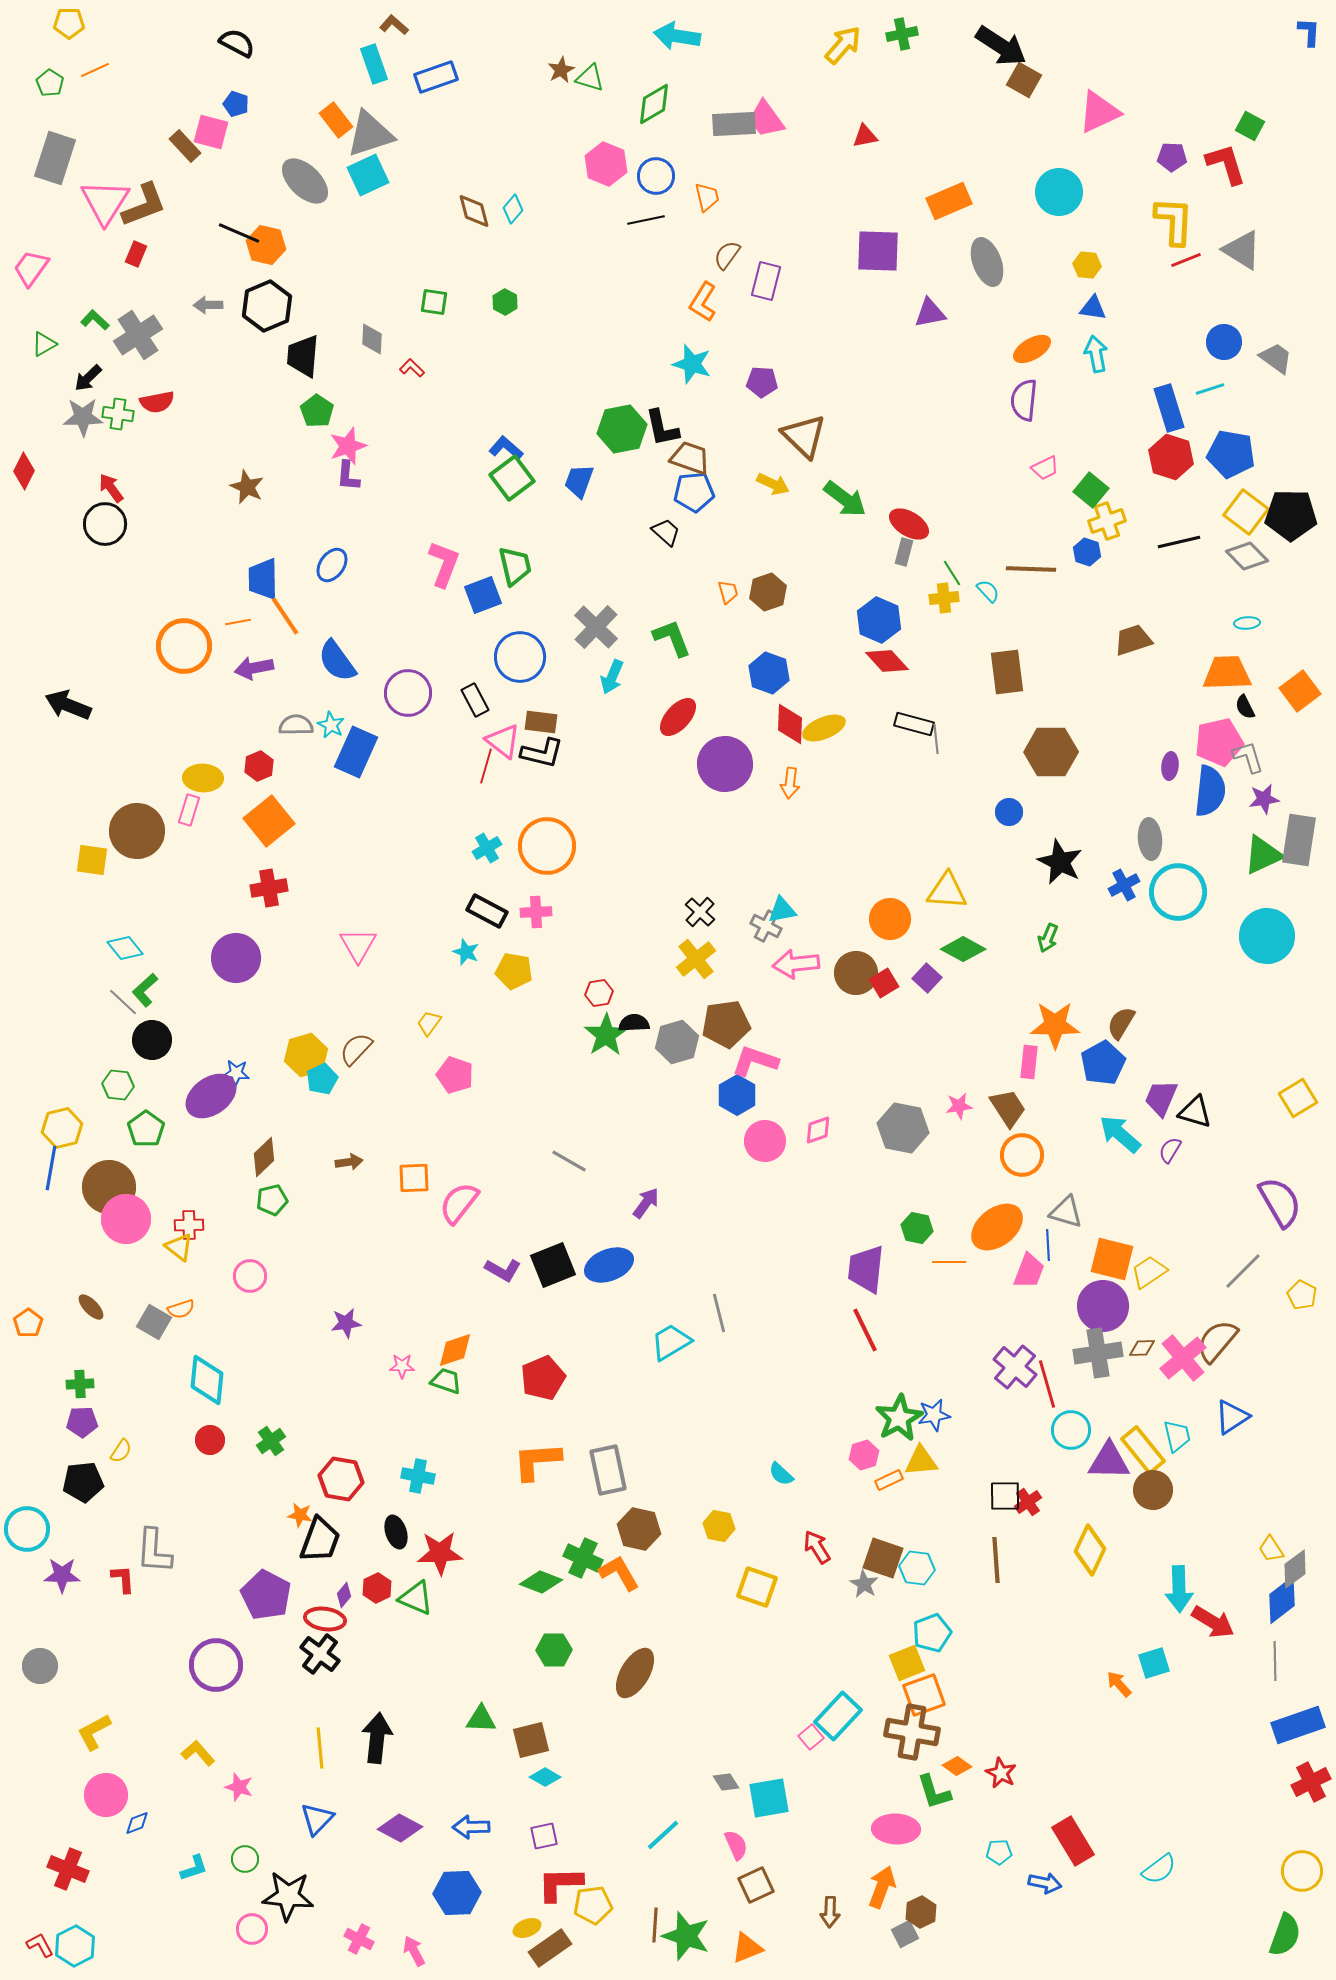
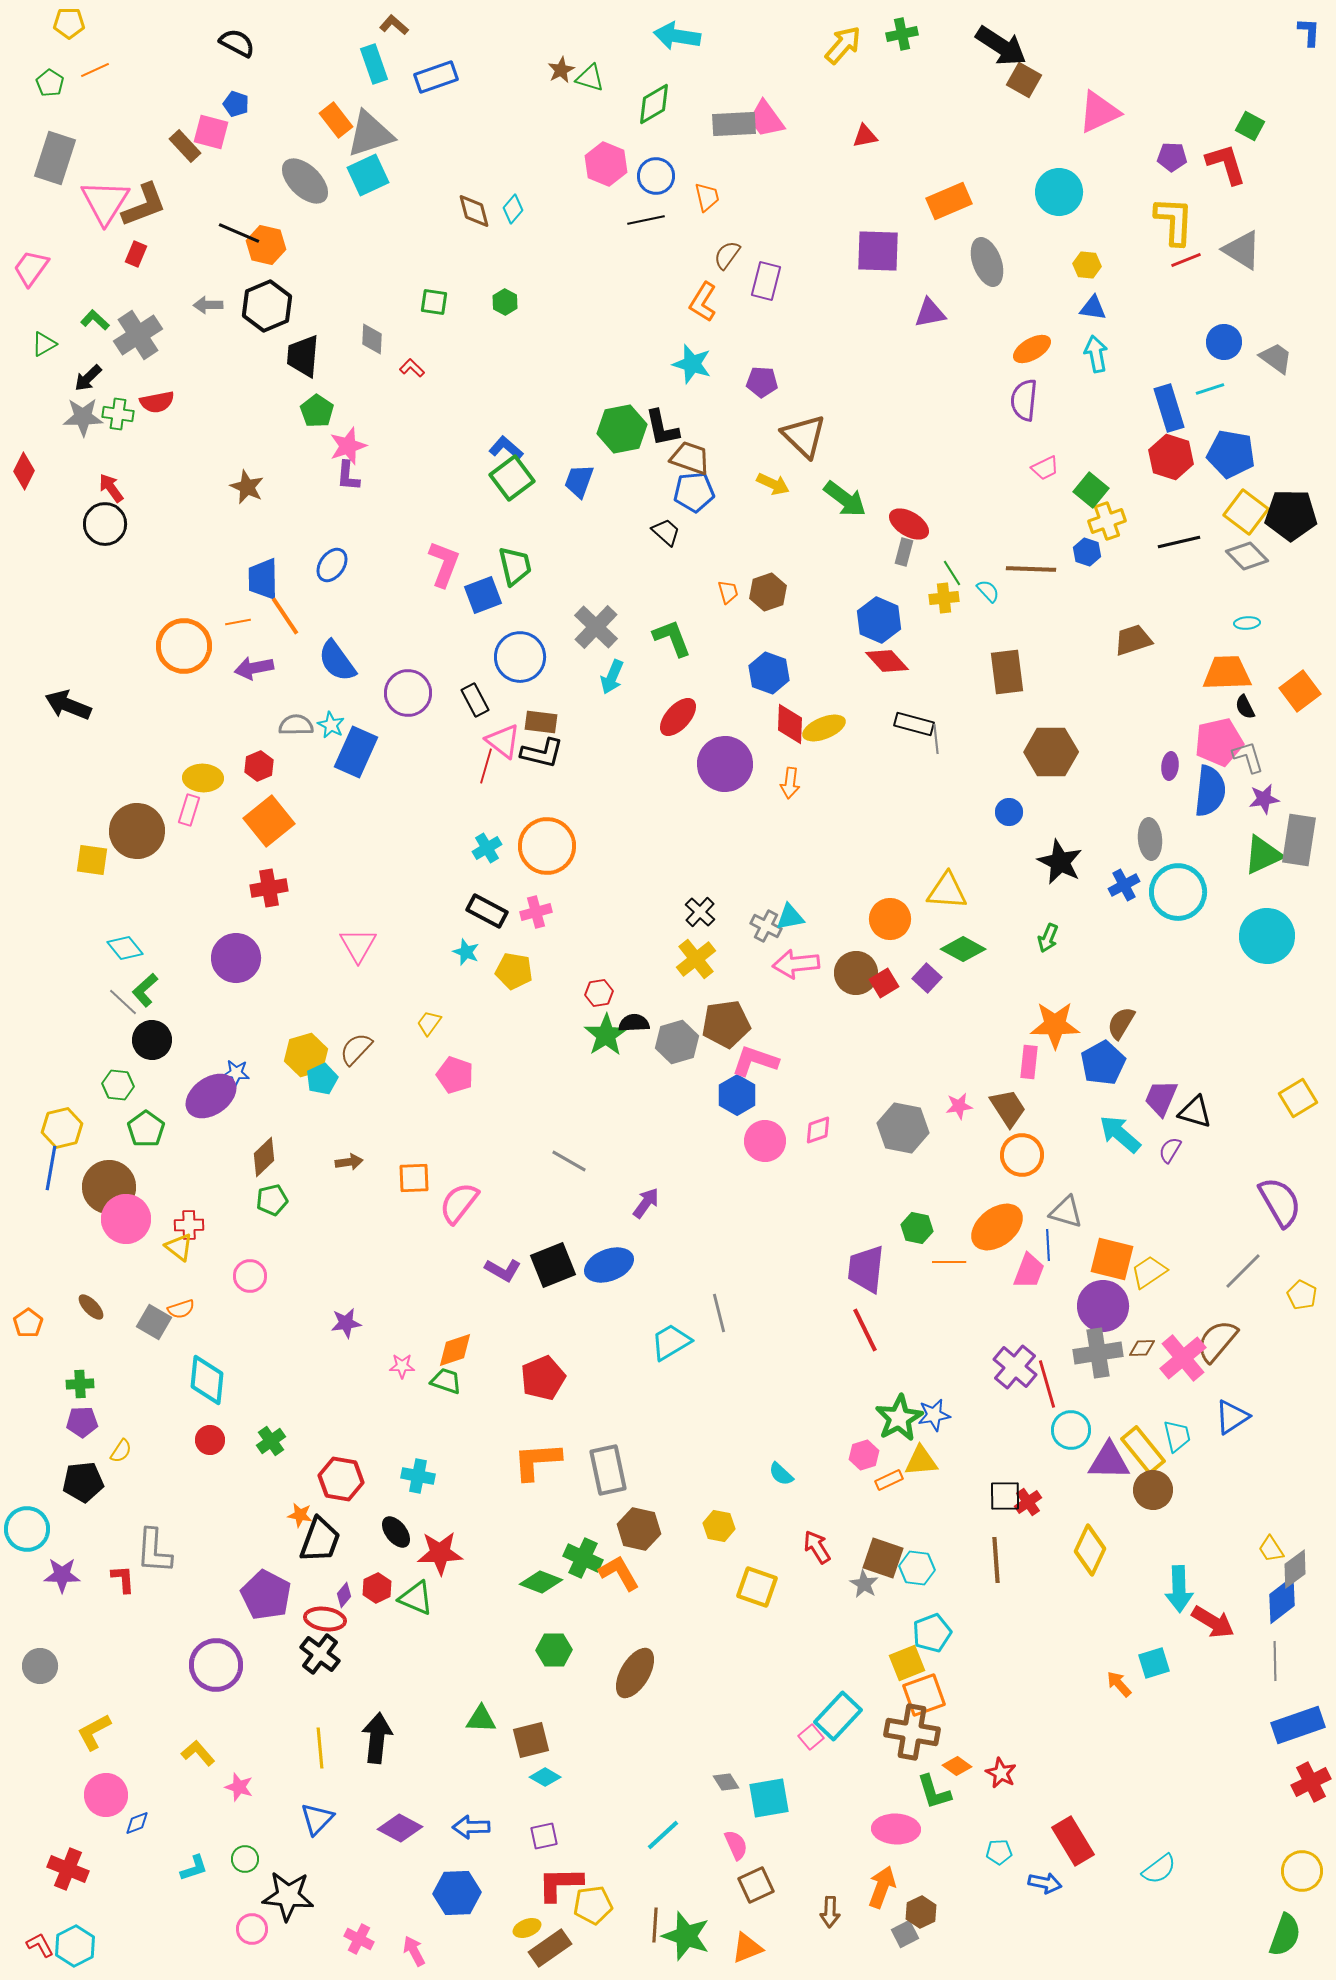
cyan triangle at (782, 910): moved 8 px right, 7 px down
pink cross at (536, 912): rotated 12 degrees counterclockwise
black ellipse at (396, 1532): rotated 20 degrees counterclockwise
